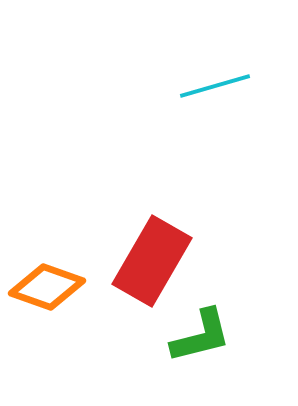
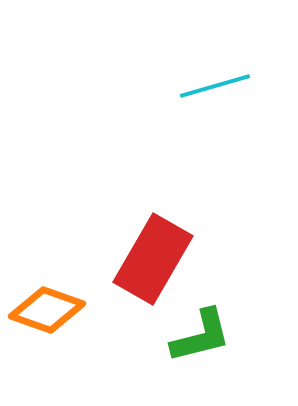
red rectangle: moved 1 px right, 2 px up
orange diamond: moved 23 px down
